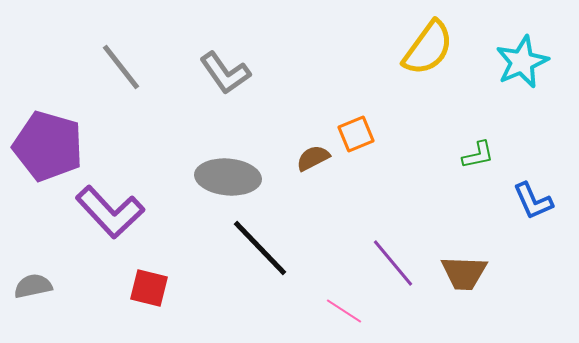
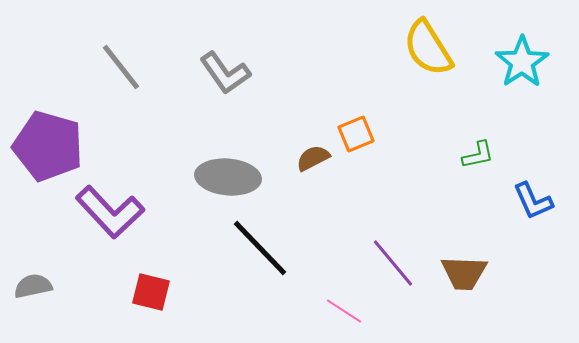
yellow semicircle: rotated 112 degrees clockwise
cyan star: rotated 10 degrees counterclockwise
red square: moved 2 px right, 4 px down
